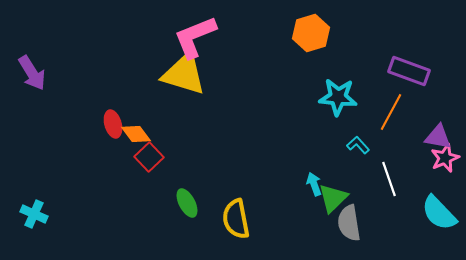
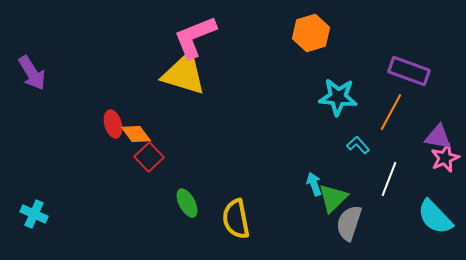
white line: rotated 40 degrees clockwise
cyan semicircle: moved 4 px left, 4 px down
gray semicircle: rotated 27 degrees clockwise
